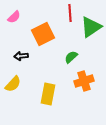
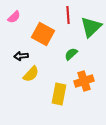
red line: moved 2 px left, 2 px down
green triangle: rotated 10 degrees counterclockwise
orange square: rotated 35 degrees counterclockwise
green semicircle: moved 3 px up
yellow semicircle: moved 18 px right, 10 px up
yellow rectangle: moved 11 px right
